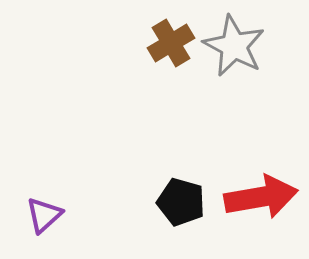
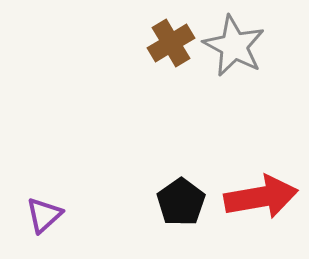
black pentagon: rotated 21 degrees clockwise
